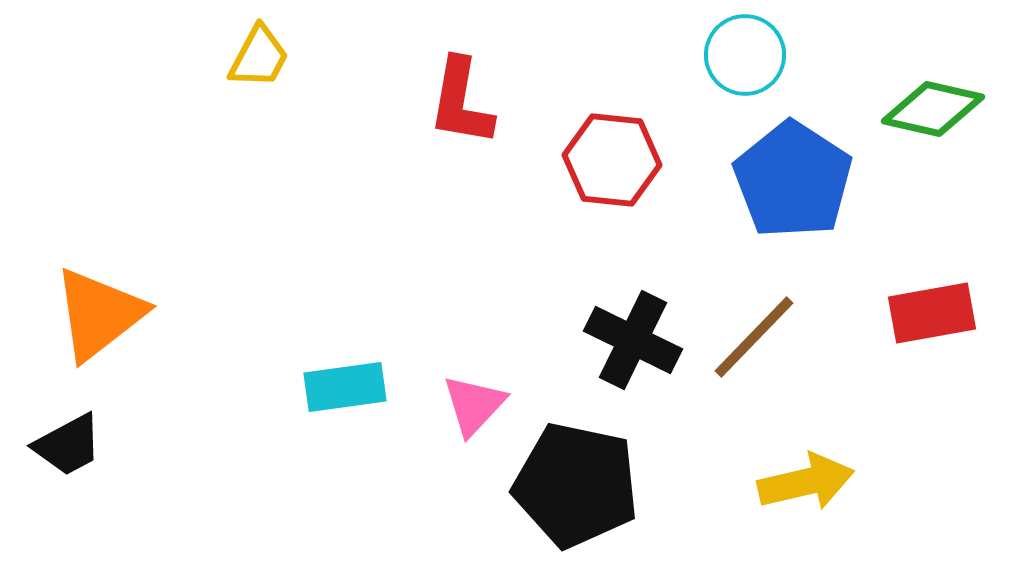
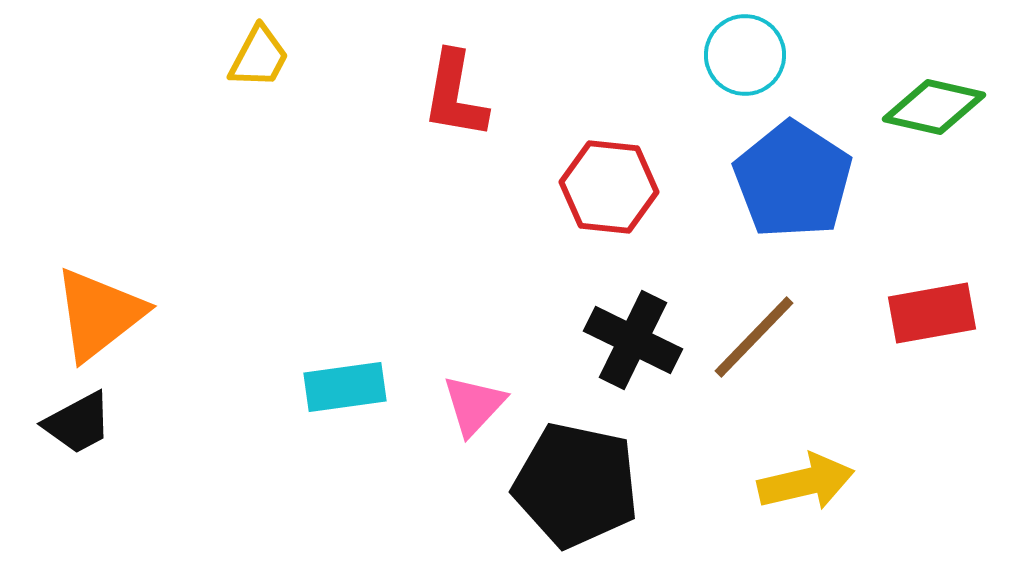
red L-shape: moved 6 px left, 7 px up
green diamond: moved 1 px right, 2 px up
red hexagon: moved 3 px left, 27 px down
black trapezoid: moved 10 px right, 22 px up
